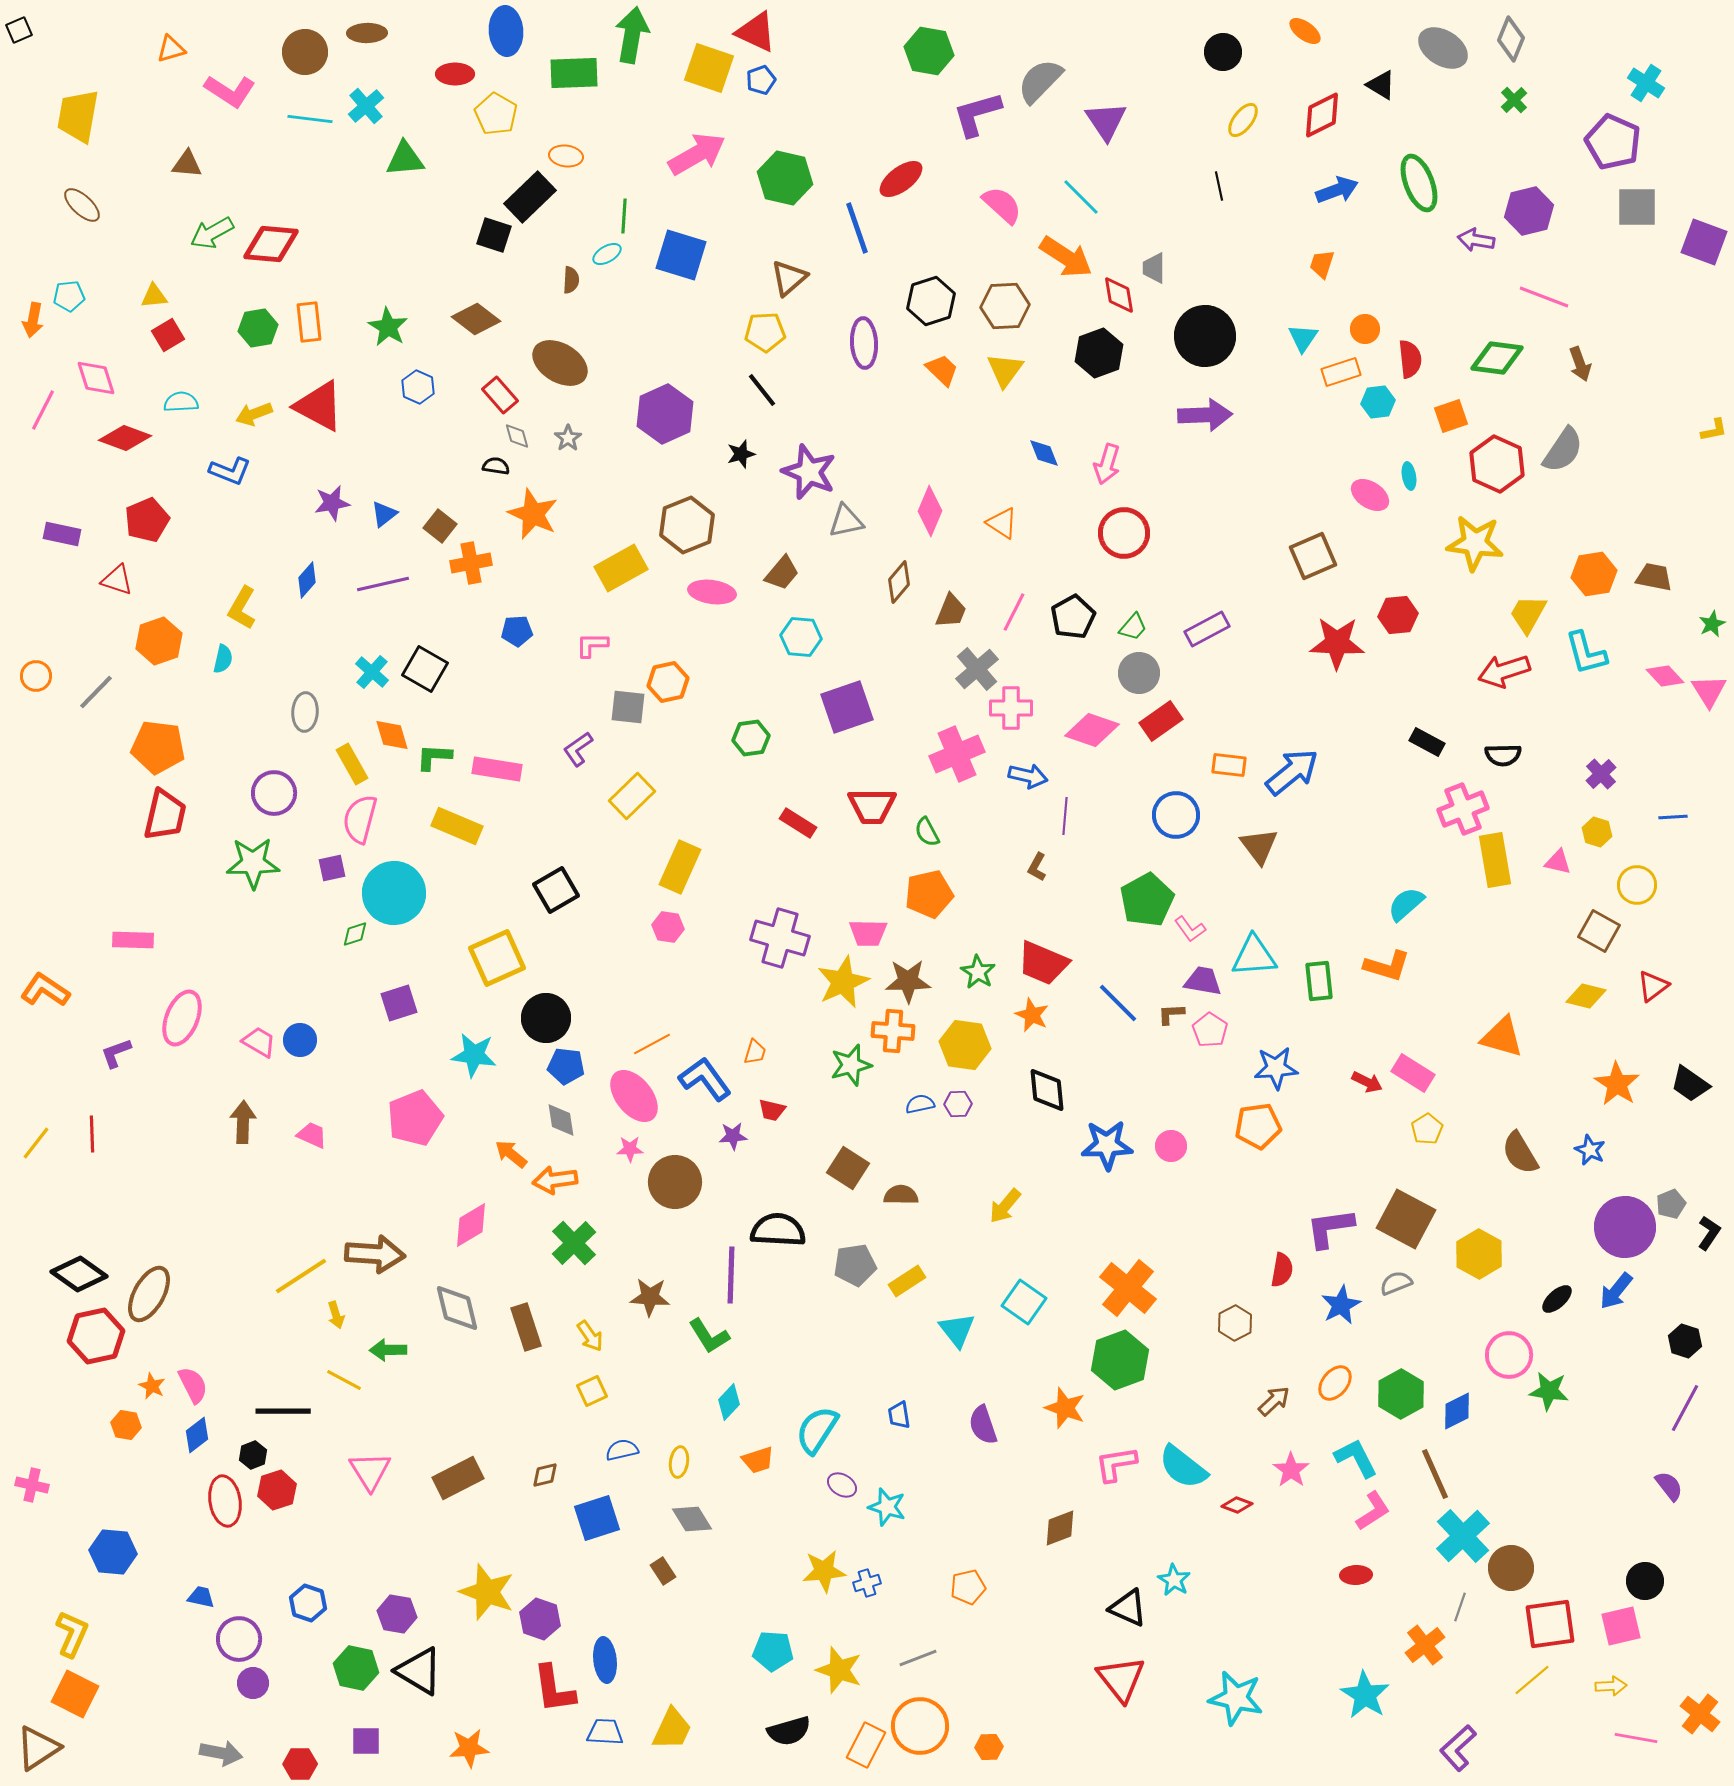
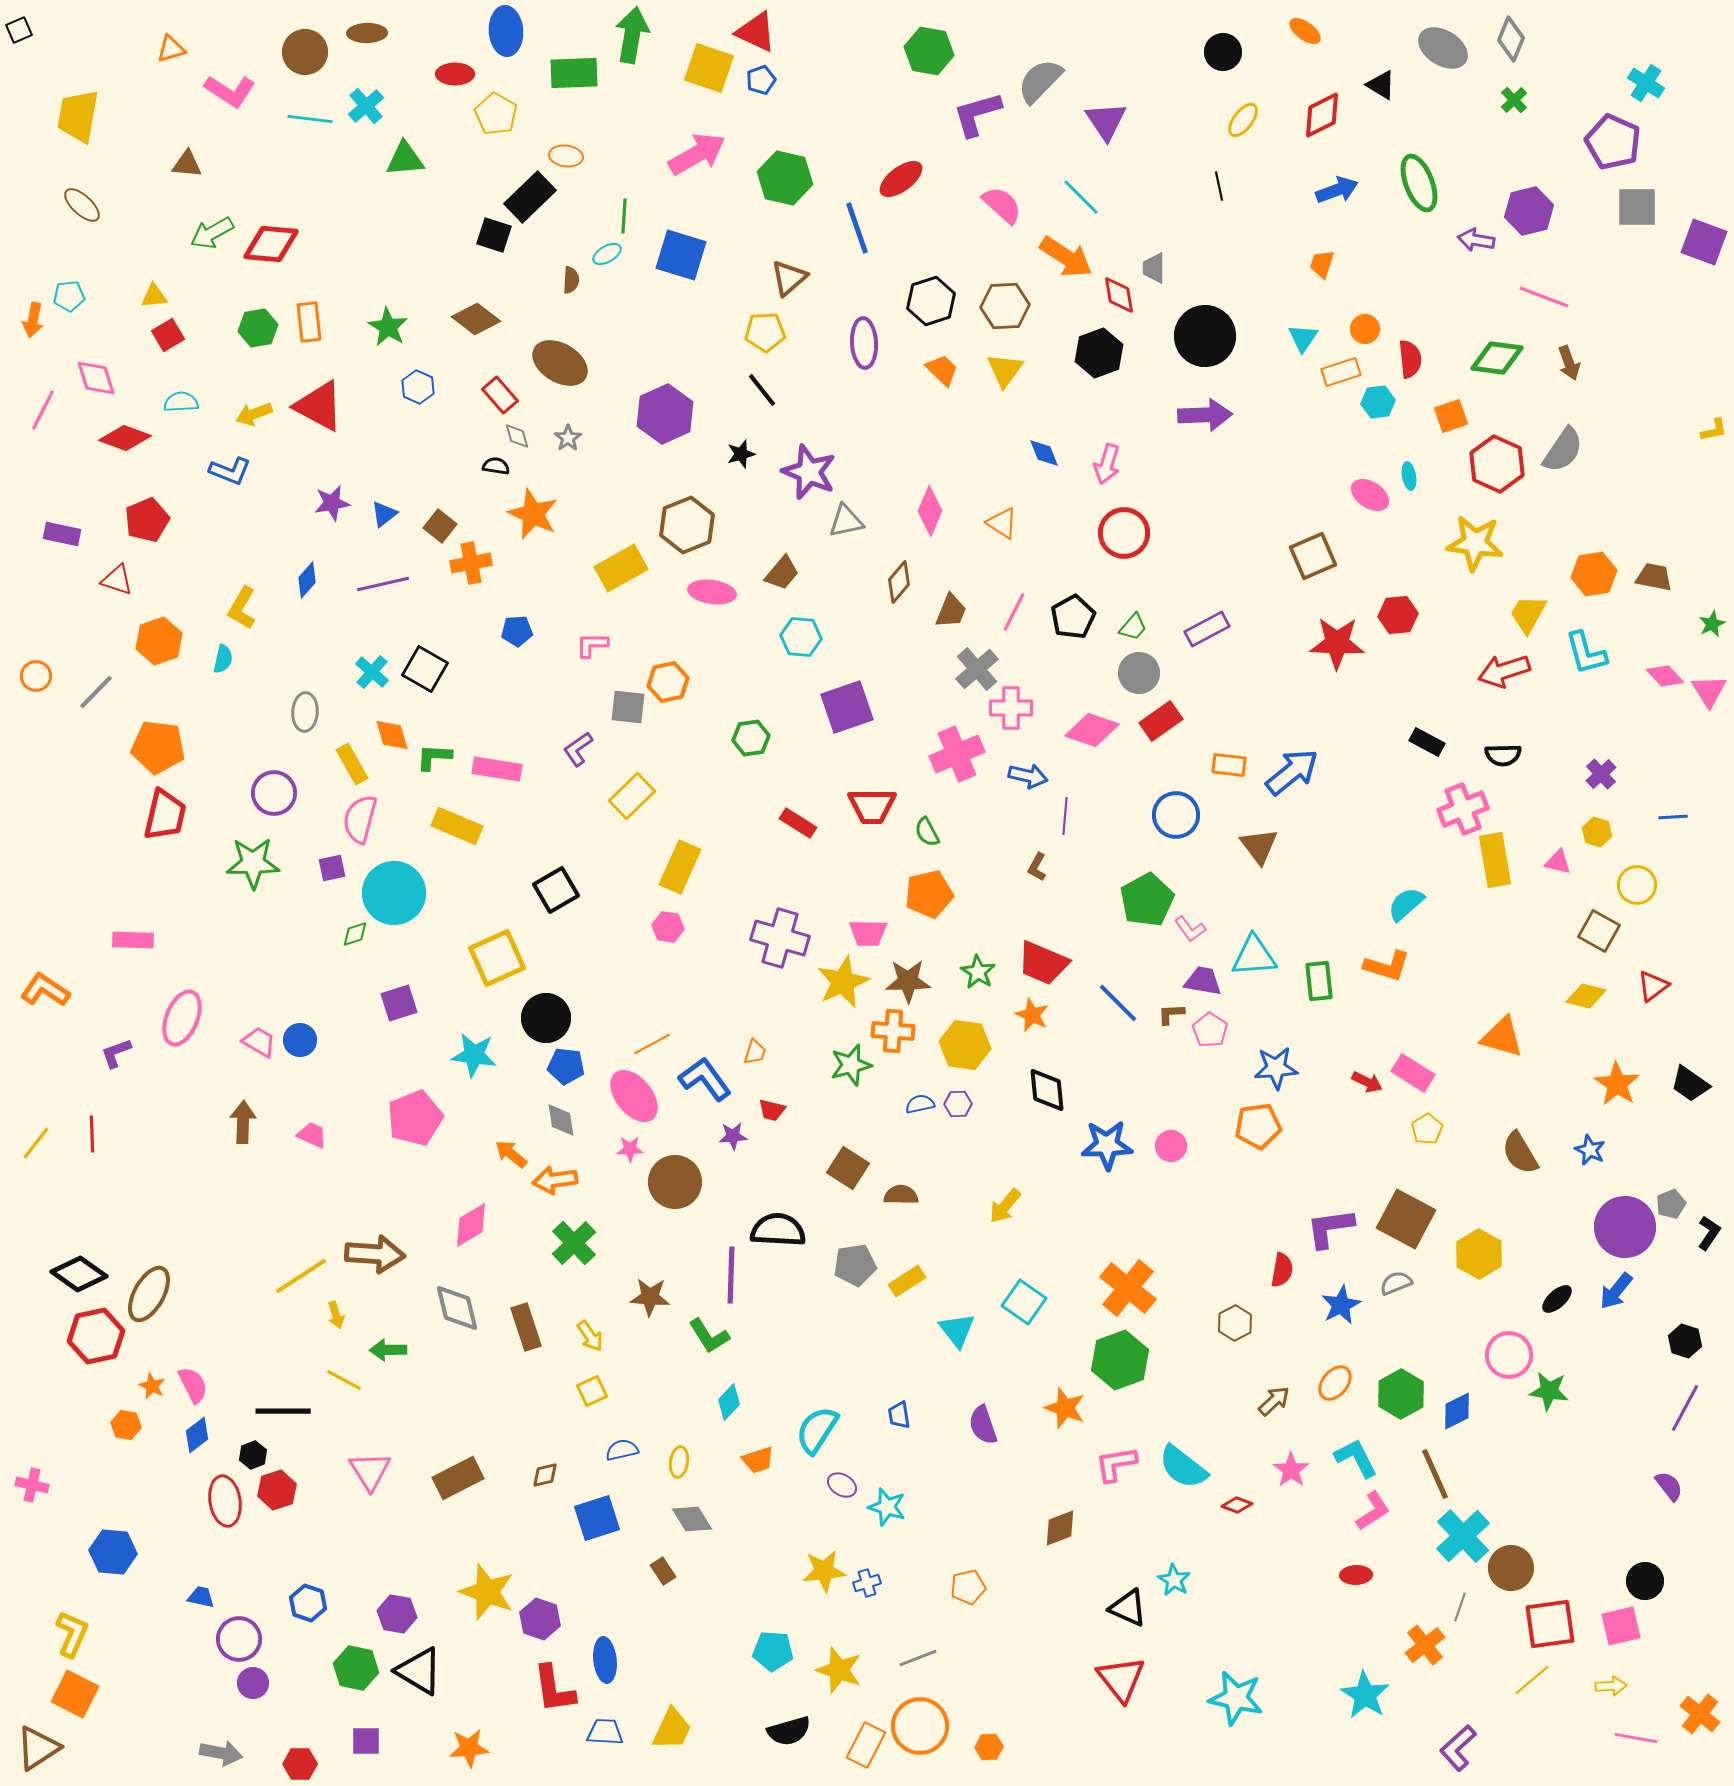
brown arrow at (1580, 364): moved 11 px left, 1 px up
